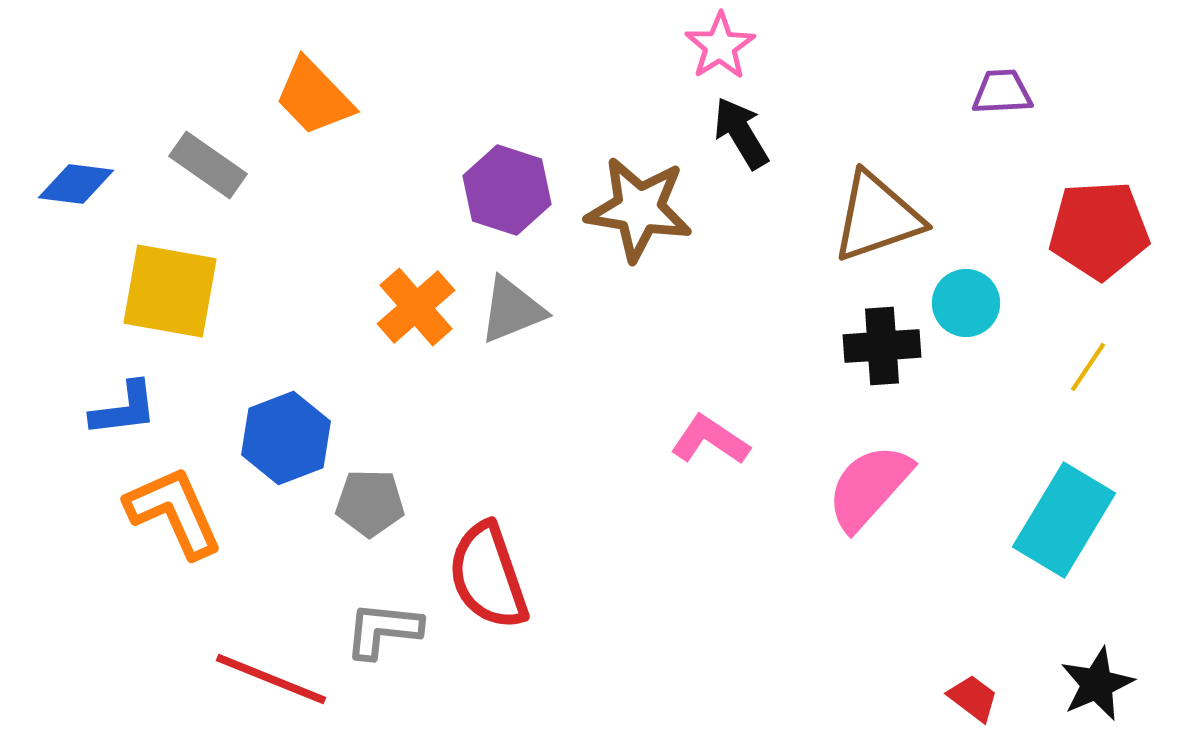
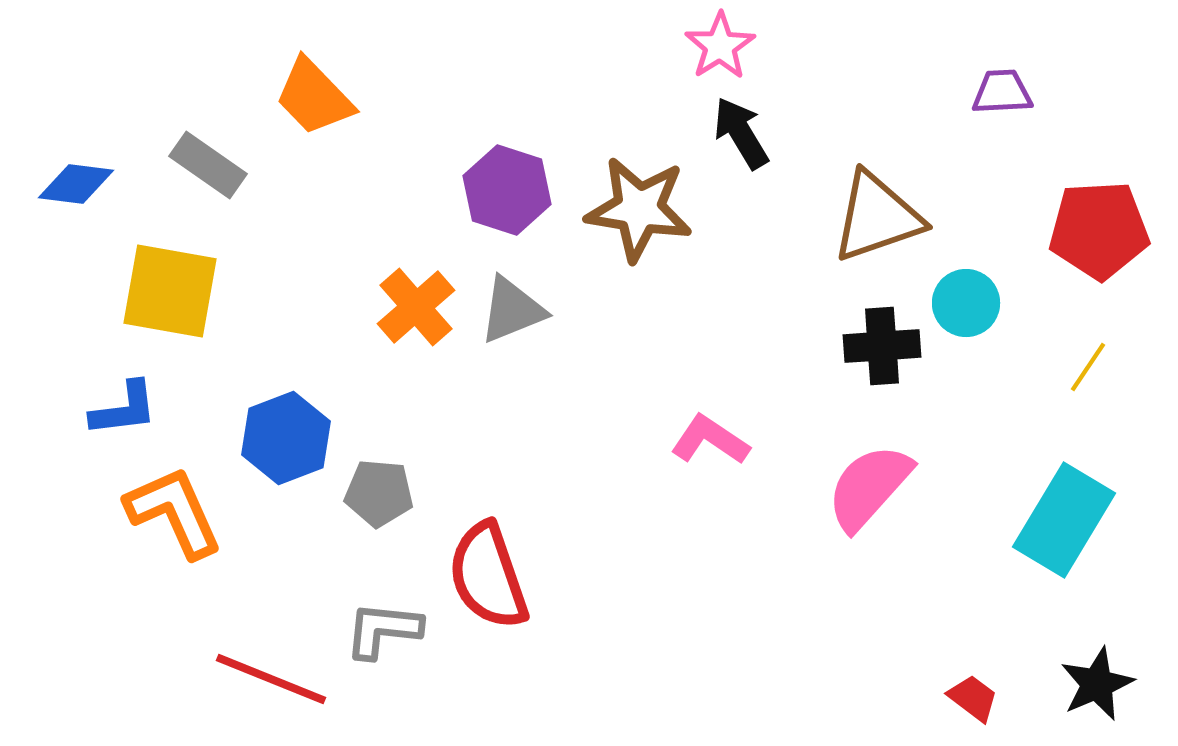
gray pentagon: moved 9 px right, 10 px up; rotated 4 degrees clockwise
